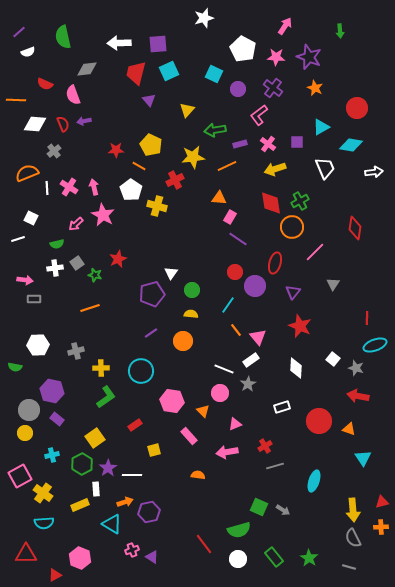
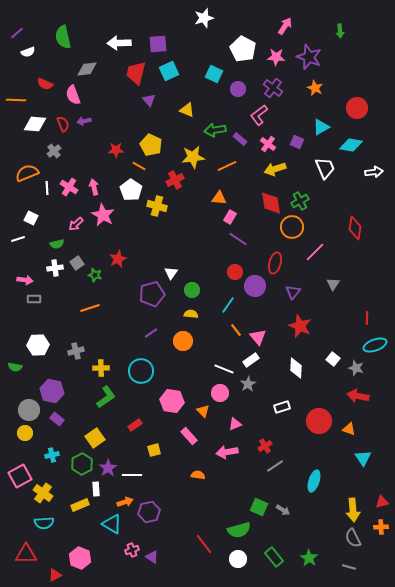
purple line at (19, 32): moved 2 px left, 1 px down
yellow triangle at (187, 110): rotated 49 degrees counterclockwise
purple square at (297, 142): rotated 24 degrees clockwise
purple rectangle at (240, 144): moved 5 px up; rotated 56 degrees clockwise
gray line at (275, 466): rotated 18 degrees counterclockwise
